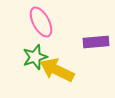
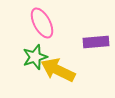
pink ellipse: moved 1 px right, 1 px down
yellow arrow: moved 1 px right
